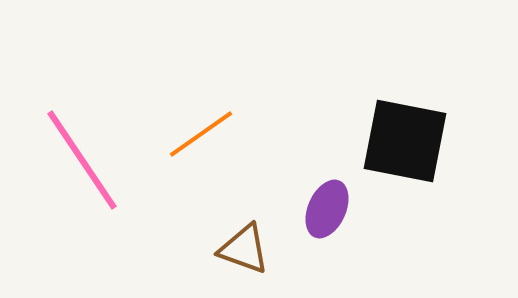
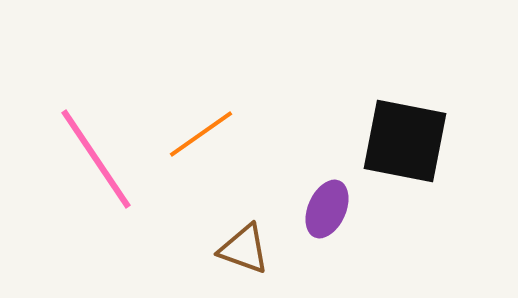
pink line: moved 14 px right, 1 px up
